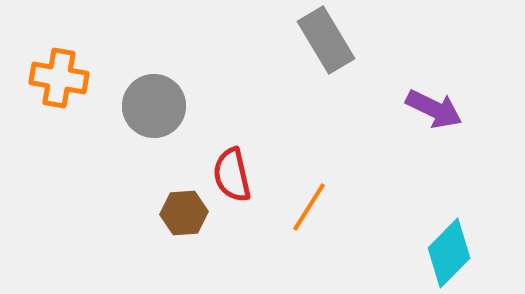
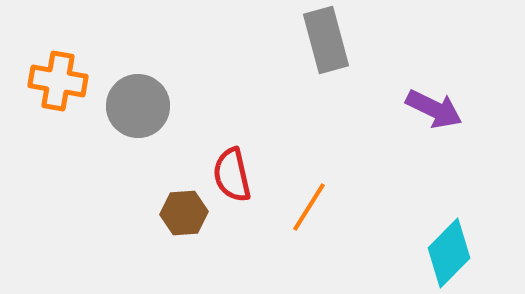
gray rectangle: rotated 16 degrees clockwise
orange cross: moved 1 px left, 3 px down
gray circle: moved 16 px left
